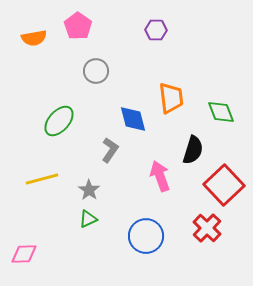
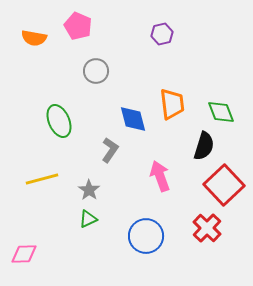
pink pentagon: rotated 12 degrees counterclockwise
purple hexagon: moved 6 px right, 4 px down; rotated 15 degrees counterclockwise
orange semicircle: rotated 20 degrees clockwise
orange trapezoid: moved 1 px right, 6 px down
green ellipse: rotated 64 degrees counterclockwise
black semicircle: moved 11 px right, 4 px up
